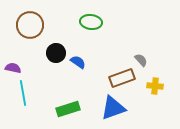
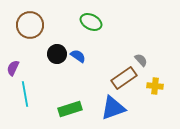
green ellipse: rotated 20 degrees clockwise
black circle: moved 1 px right, 1 px down
blue semicircle: moved 6 px up
purple semicircle: rotated 77 degrees counterclockwise
brown rectangle: moved 2 px right; rotated 15 degrees counterclockwise
cyan line: moved 2 px right, 1 px down
green rectangle: moved 2 px right
